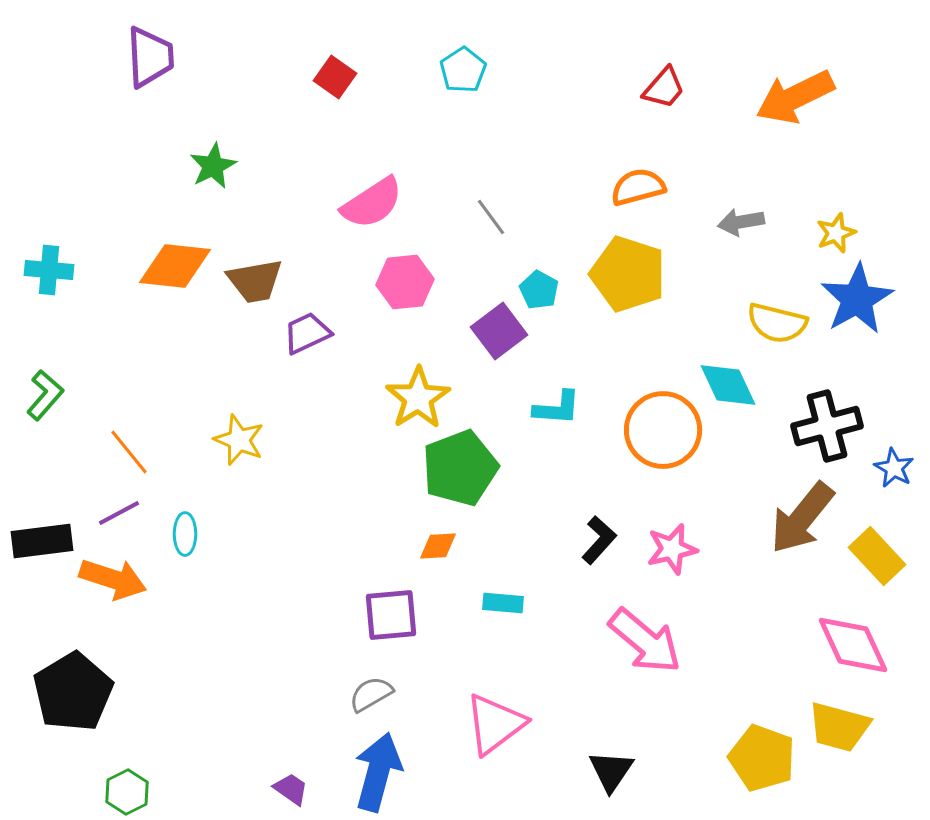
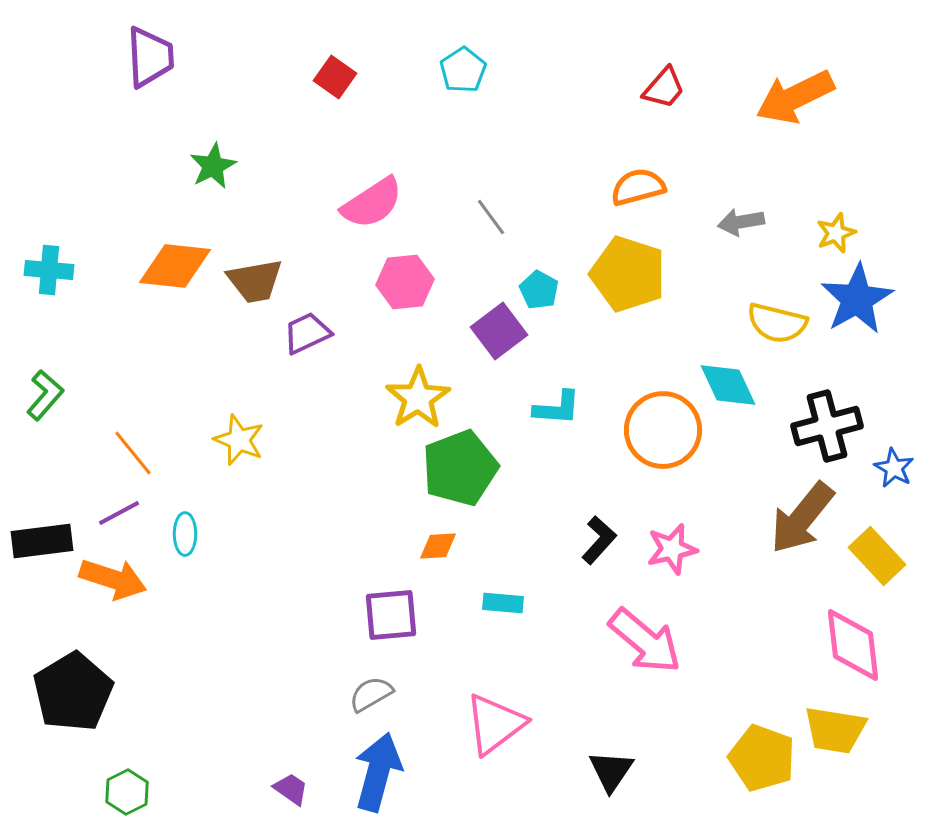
orange line at (129, 452): moved 4 px right, 1 px down
pink diamond at (853, 645): rotated 18 degrees clockwise
yellow trapezoid at (839, 727): moved 4 px left, 3 px down; rotated 6 degrees counterclockwise
